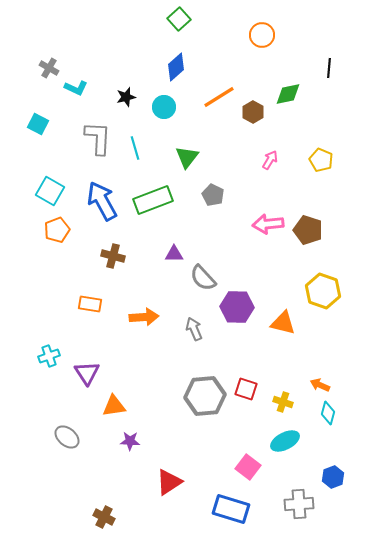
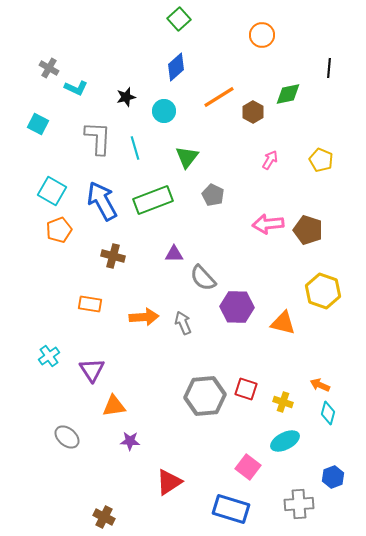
cyan circle at (164, 107): moved 4 px down
cyan square at (50, 191): moved 2 px right
orange pentagon at (57, 230): moved 2 px right
gray arrow at (194, 329): moved 11 px left, 6 px up
cyan cross at (49, 356): rotated 15 degrees counterclockwise
purple triangle at (87, 373): moved 5 px right, 3 px up
